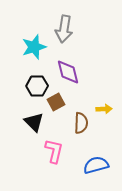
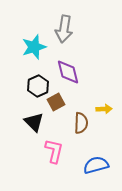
black hexagon: moved 1 px right; rotated 25 degrees counterclockwise
